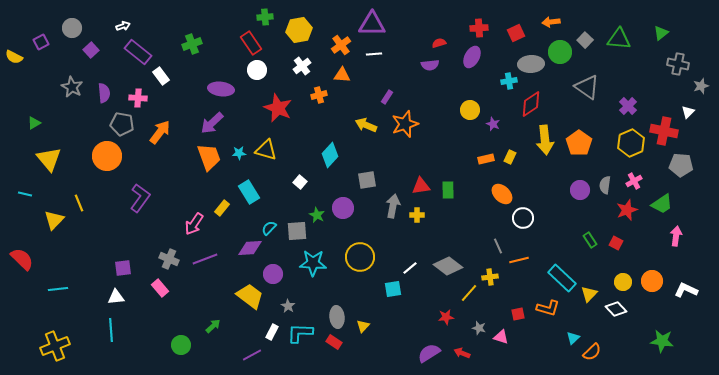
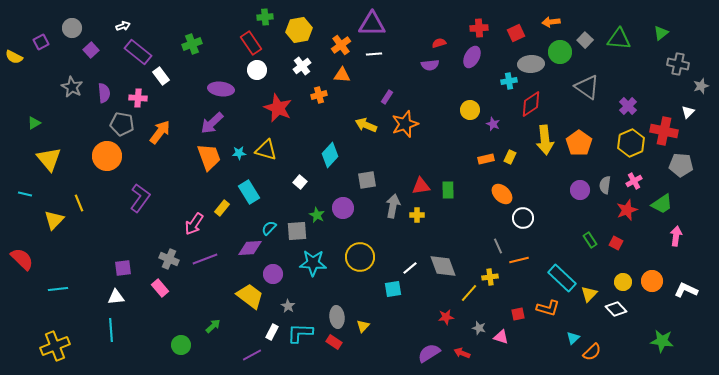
gray diamond at (448, 266): moved 5 px left; rotated 32 degrees clockwise
